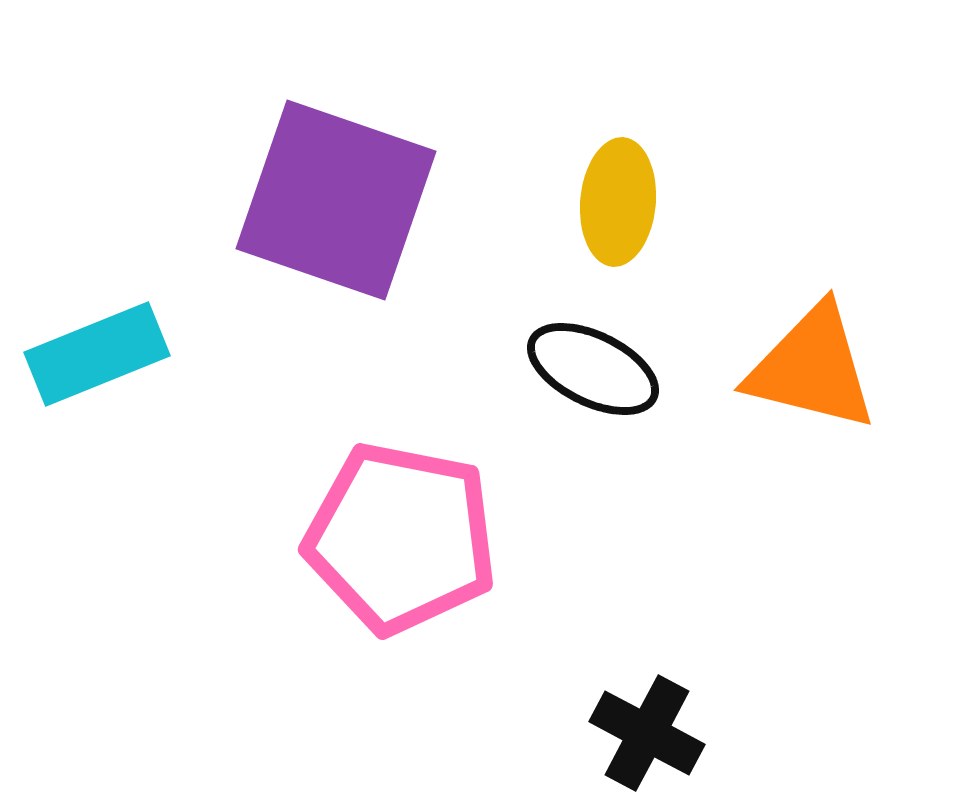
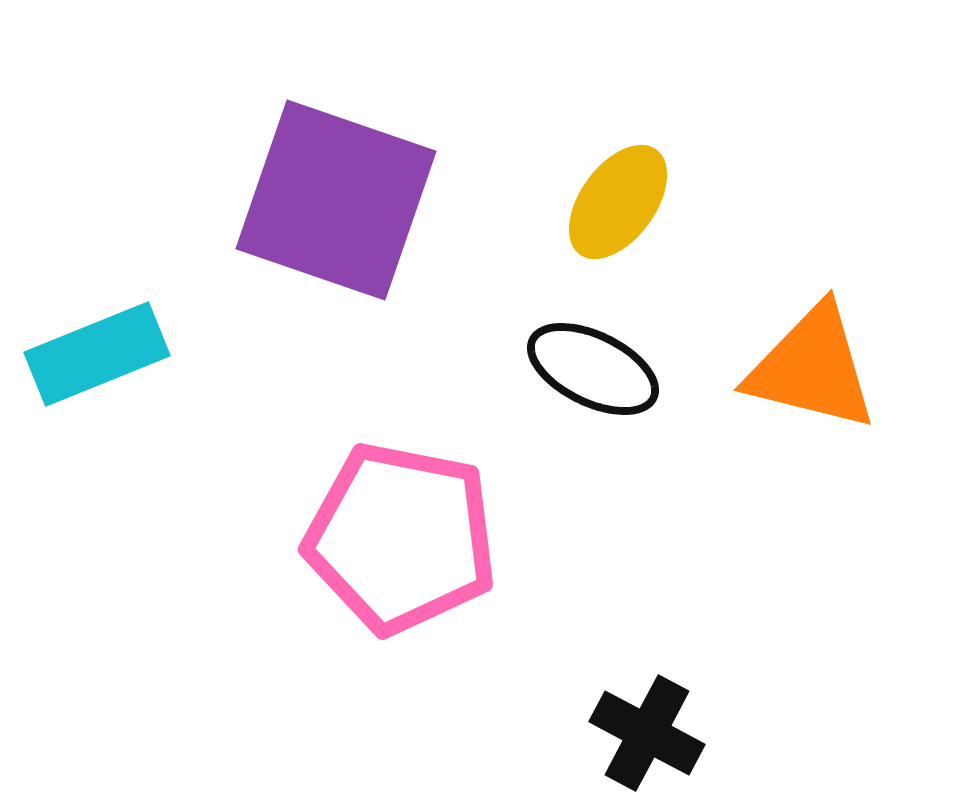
yellow ellipse: rotated 31 degrees clockwise
